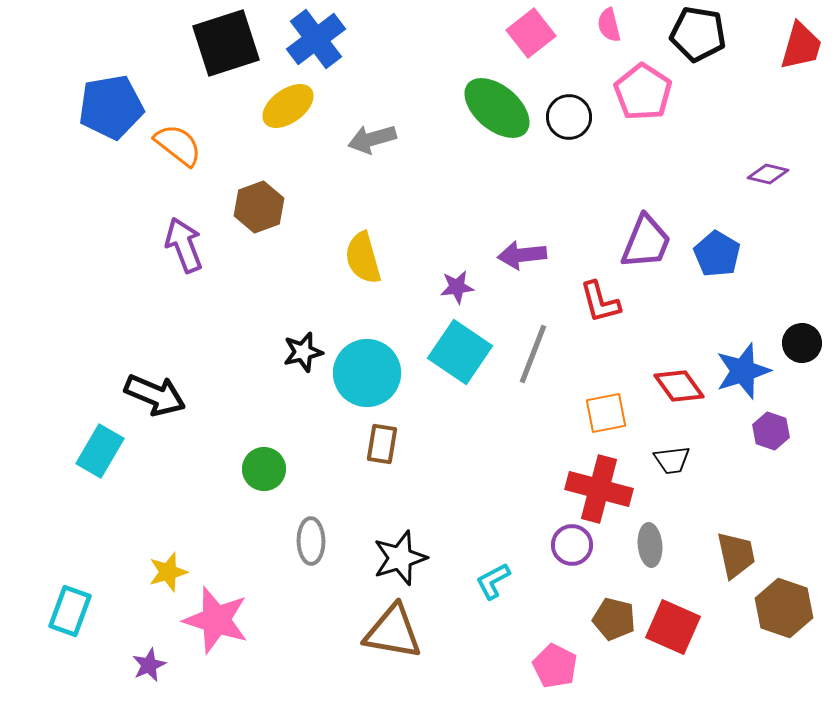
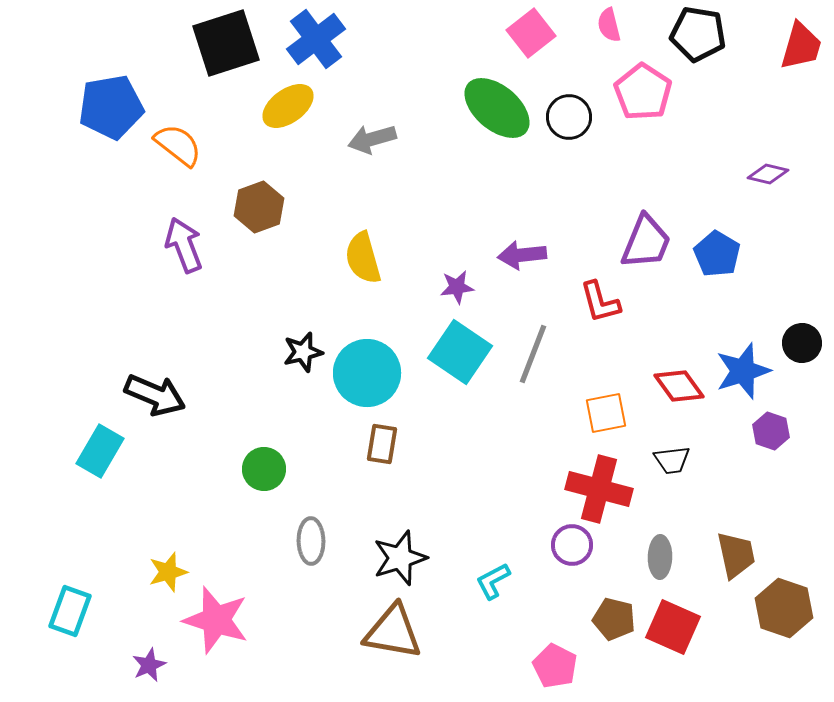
gray ellipse at (650, 545): moved 10 px right, 12 px down; rotated 6 degrees clockwise
